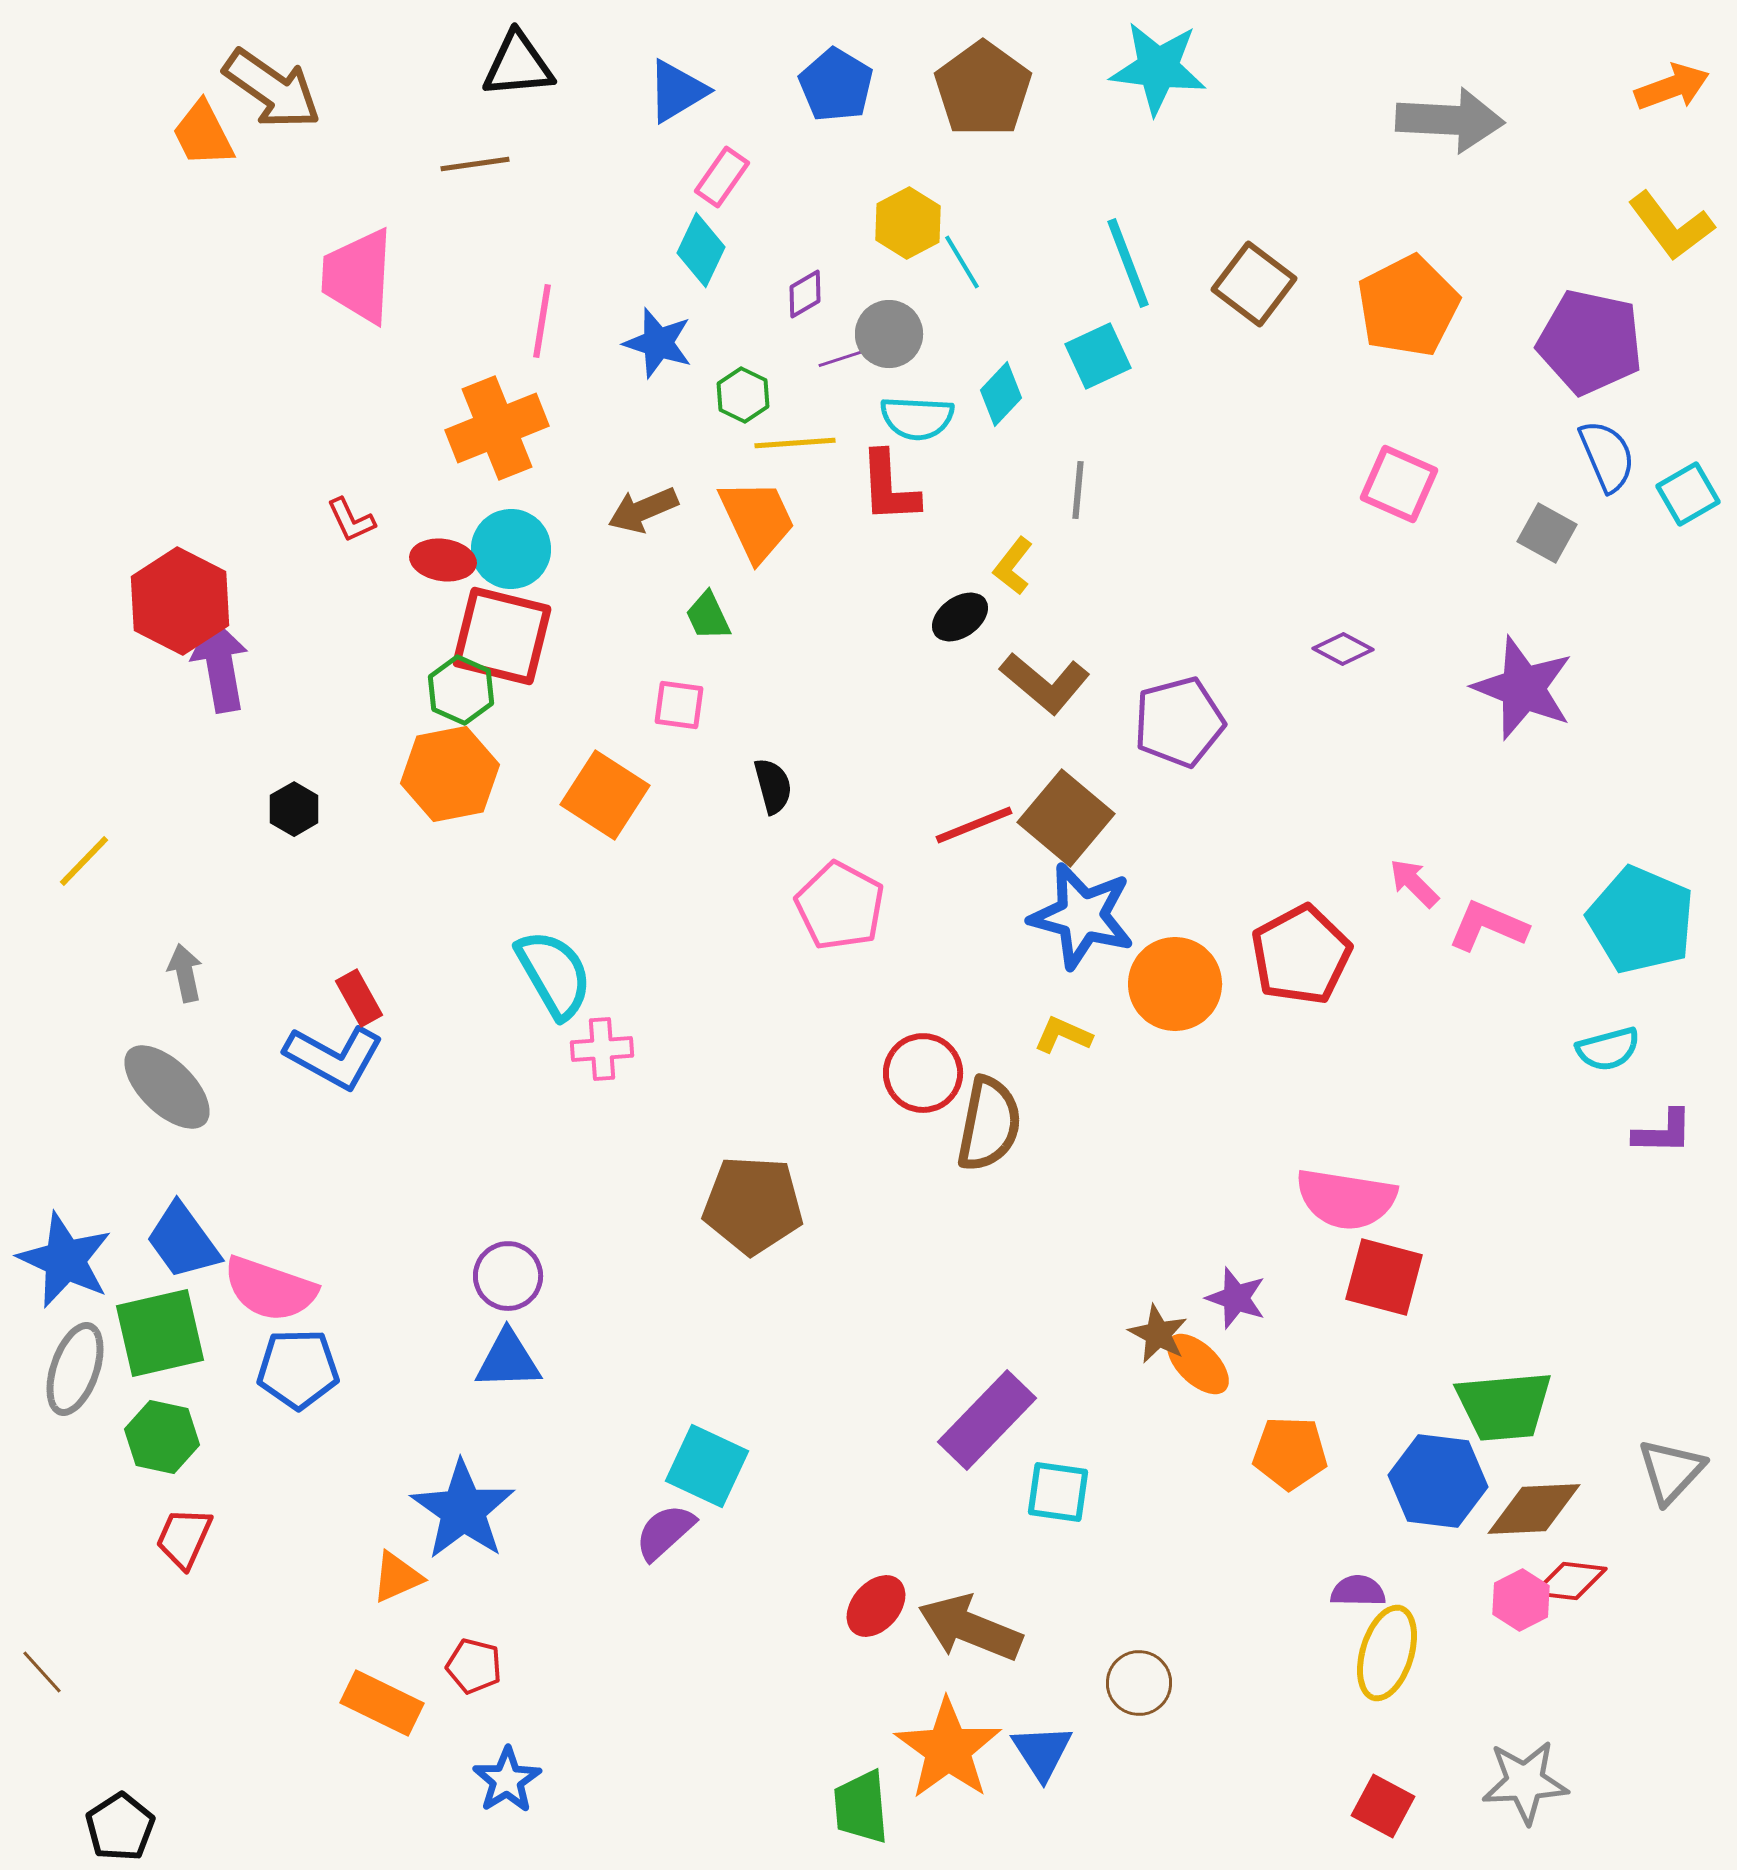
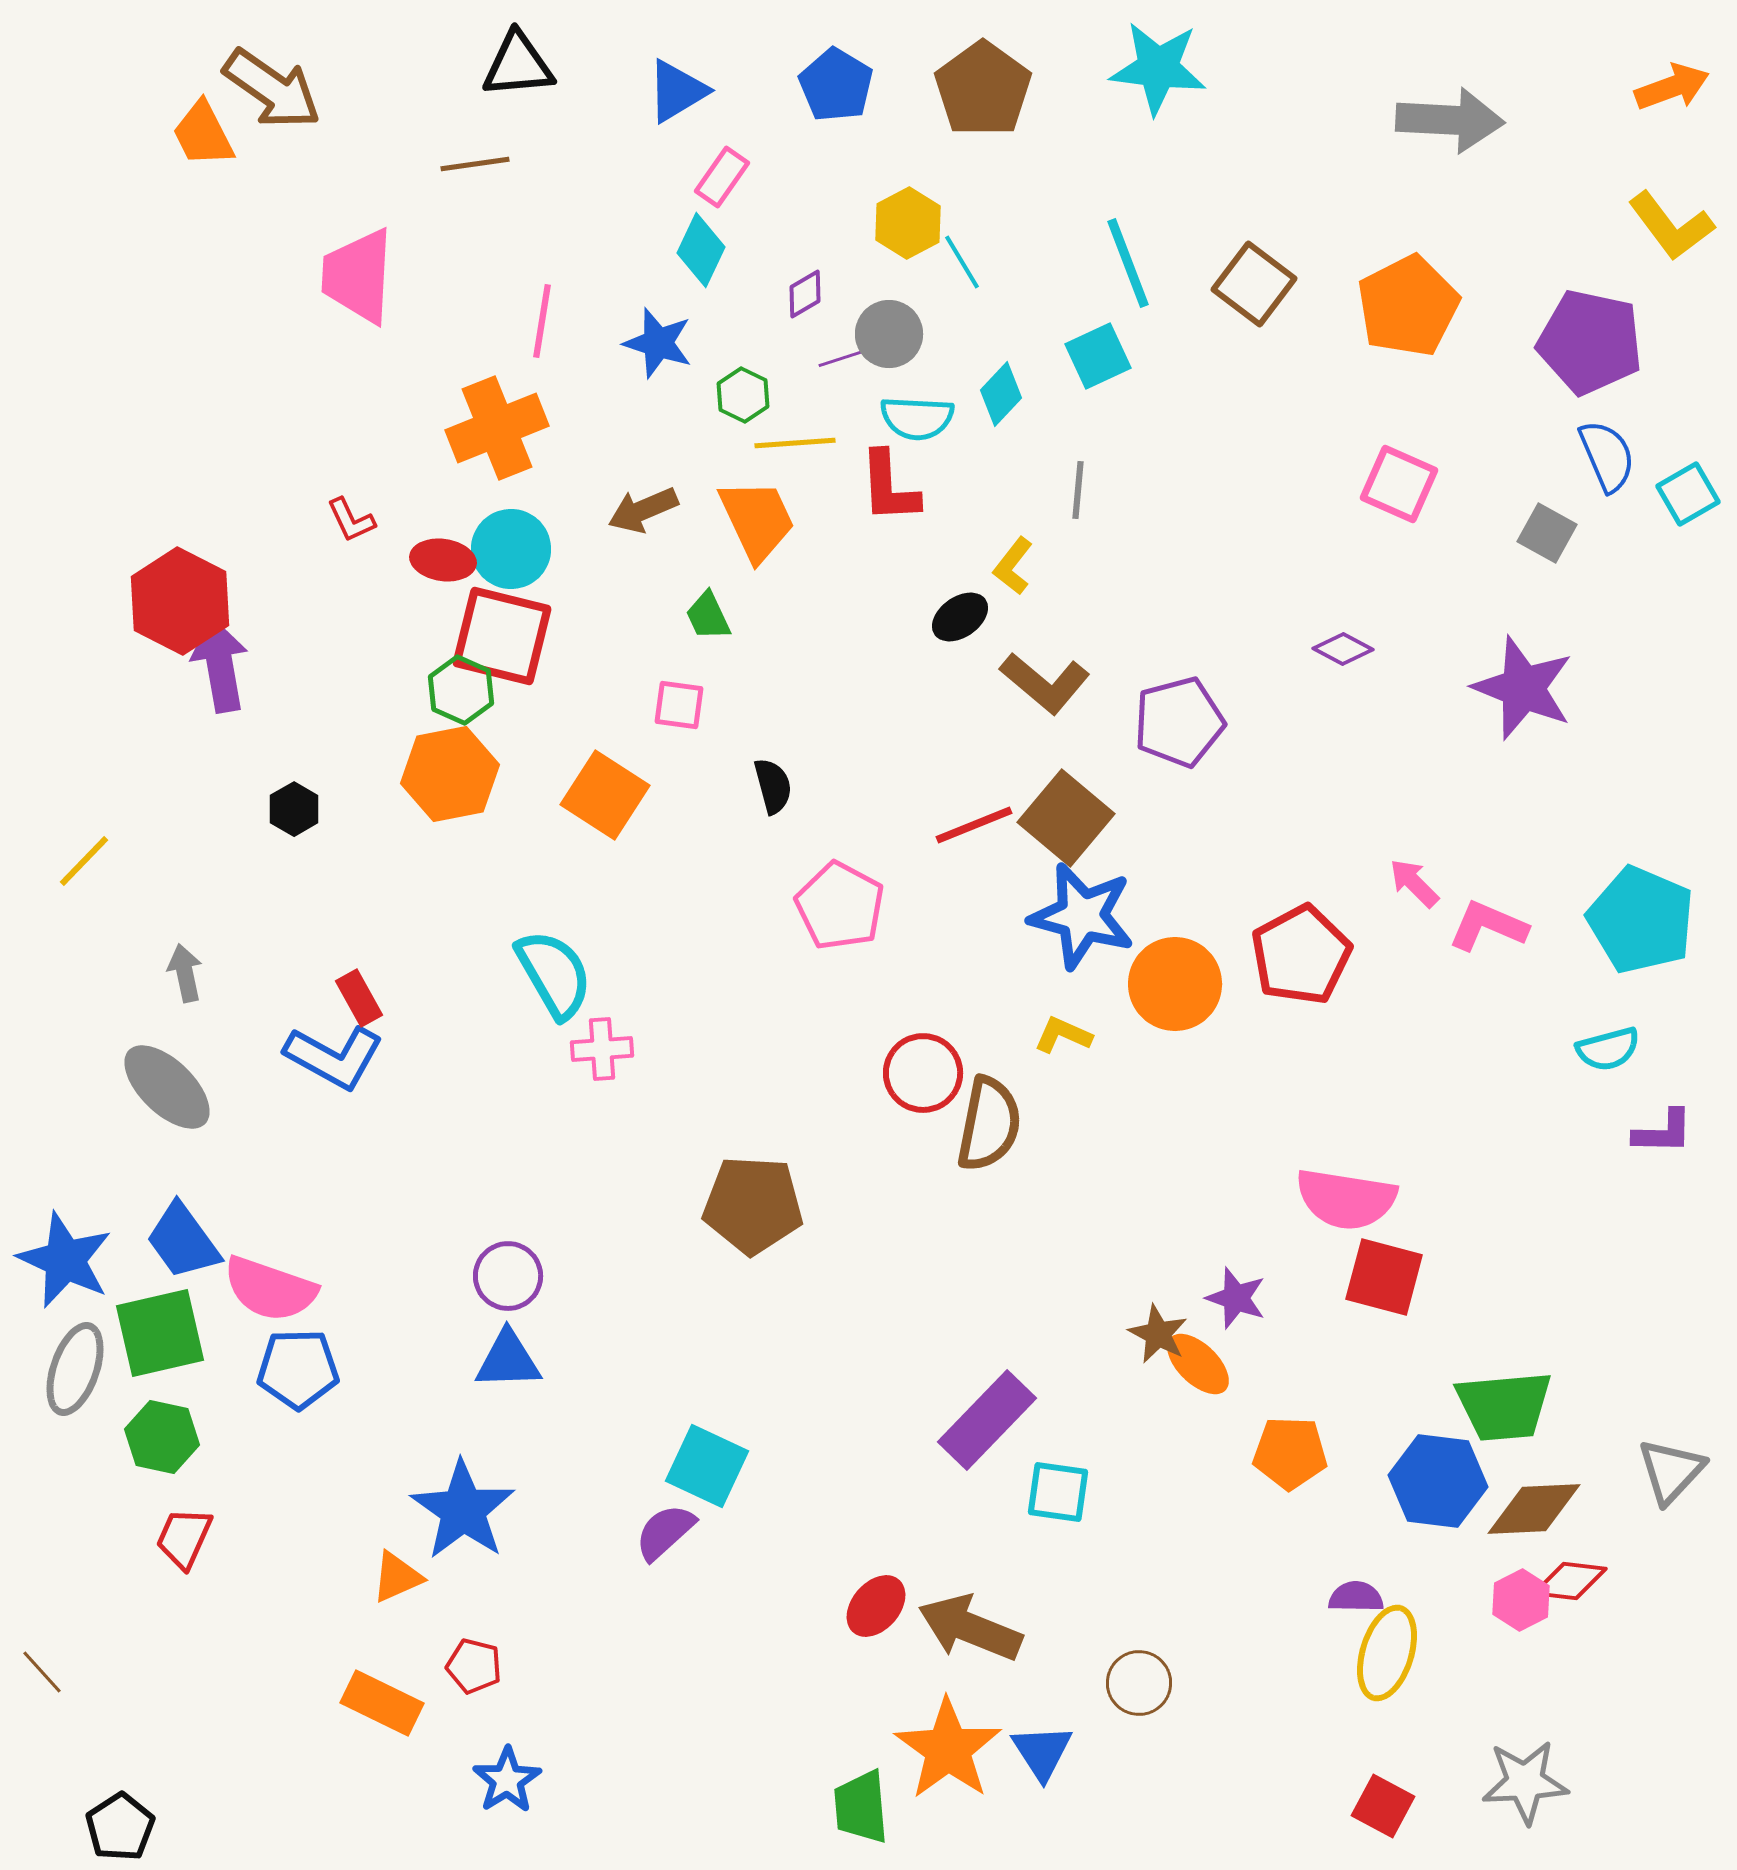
purple semicircle at (1358, 1591): moved 2 px left, 6 px down
